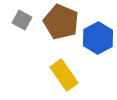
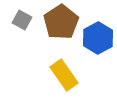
brown pentagon: rotated 16 degrees clockwise
